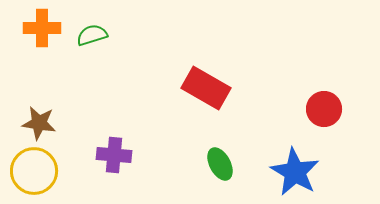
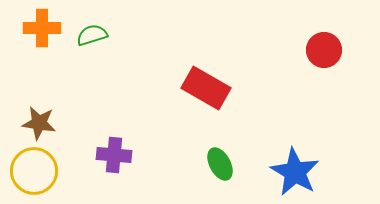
red circle: moved 59 px up
